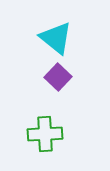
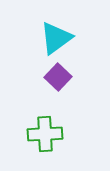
cyan triangle: rotated 45 degrees clockwise
